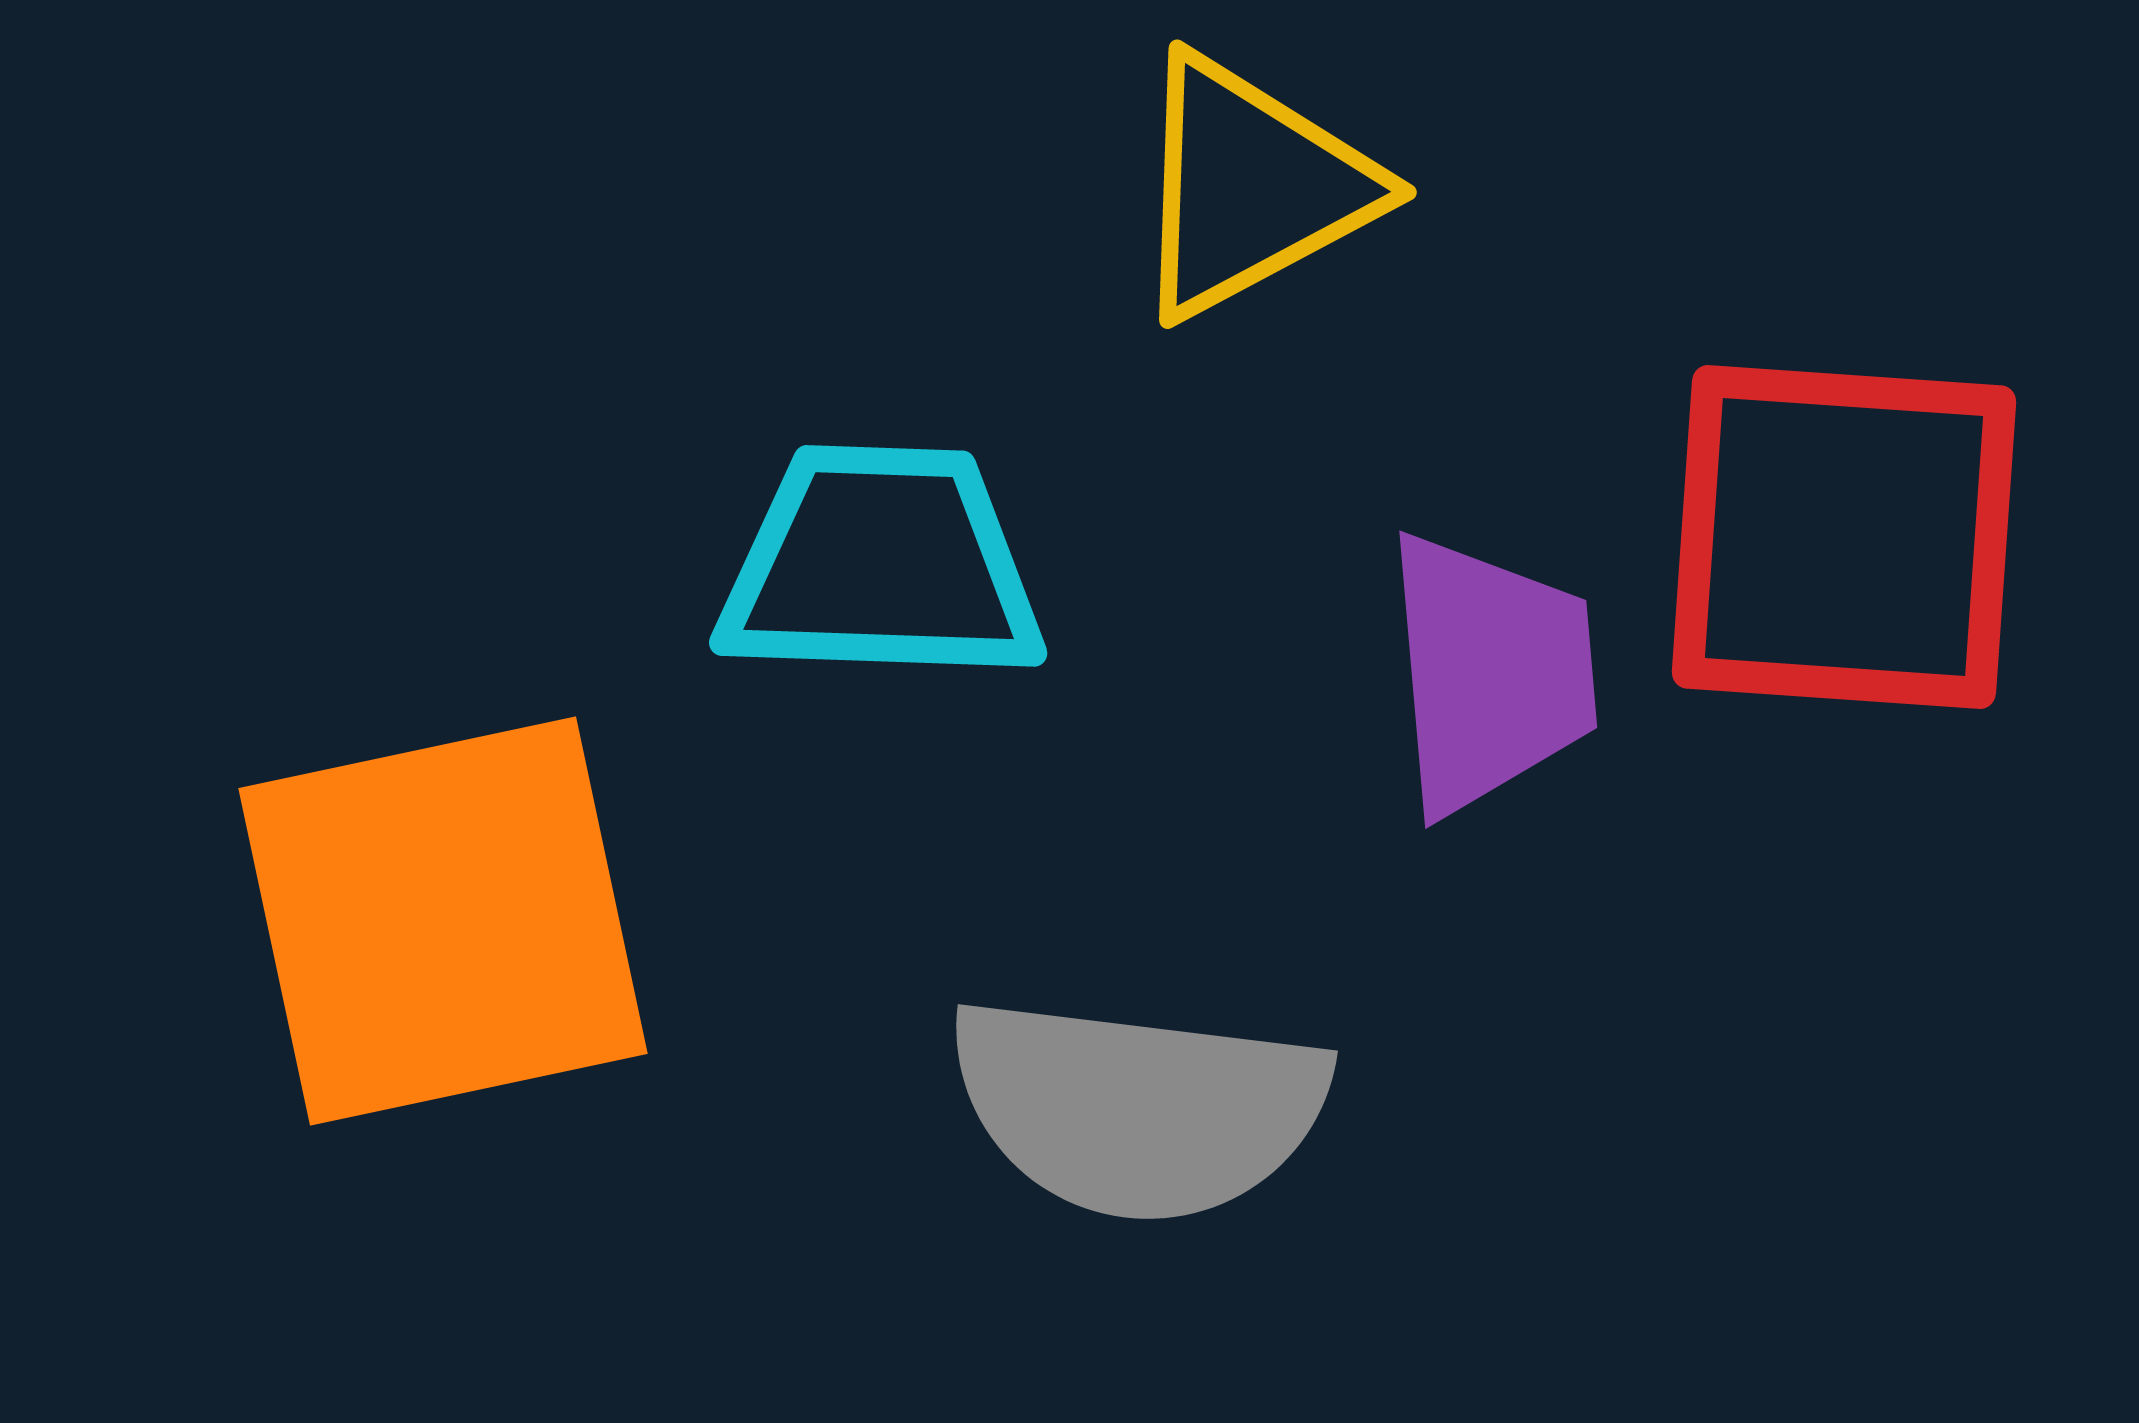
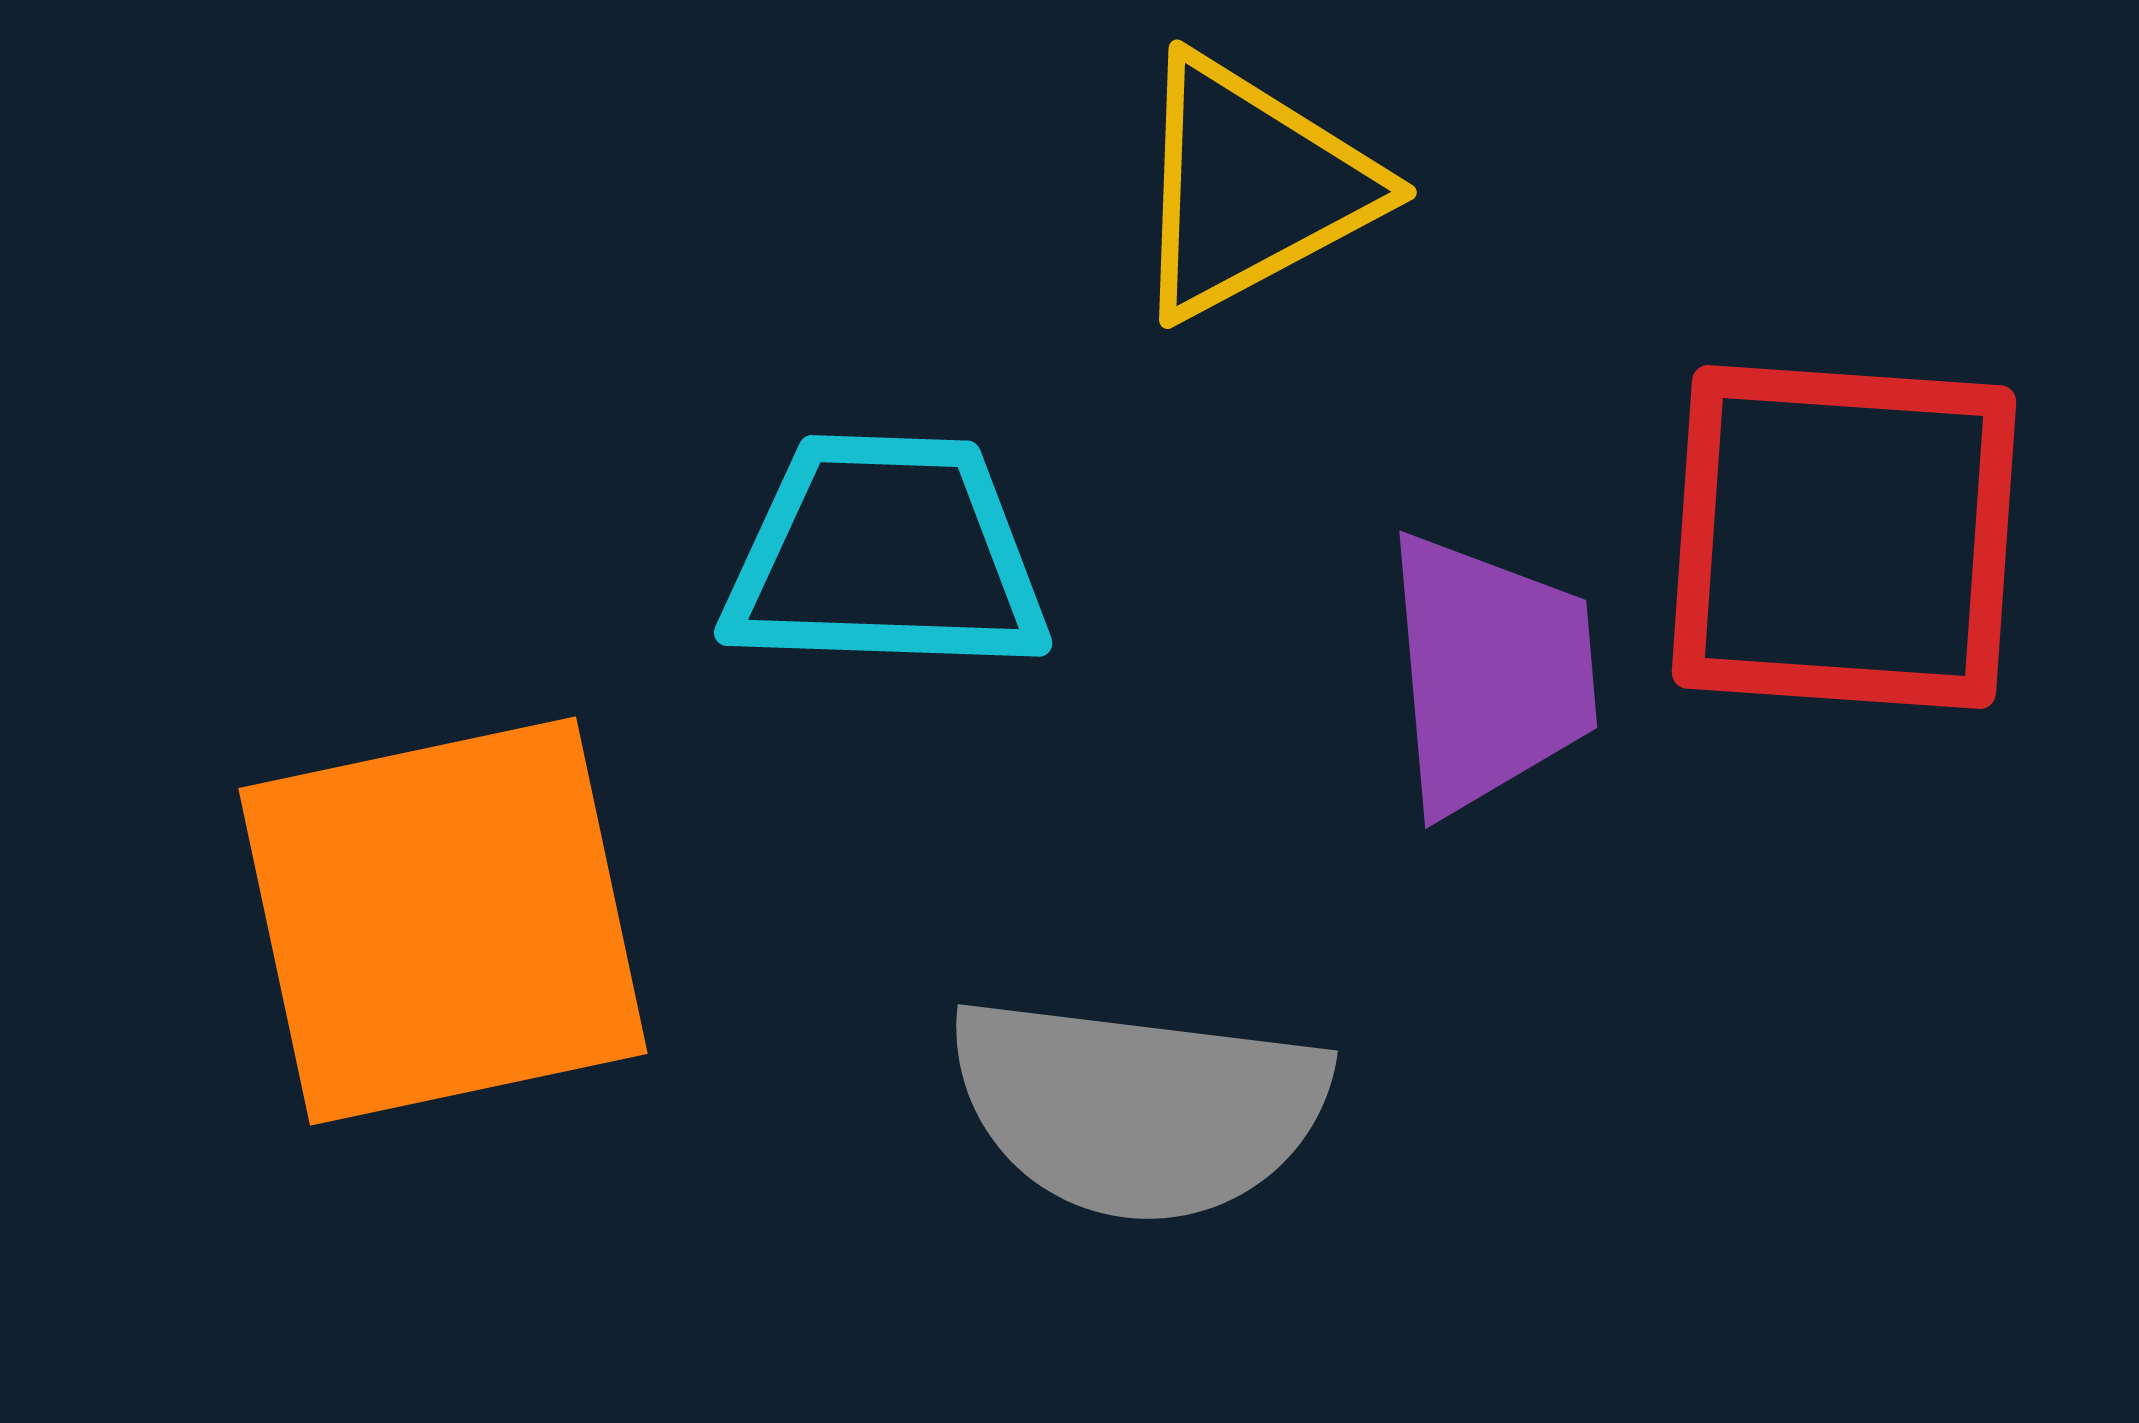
cyan trapezoid: moved 5 px right, 10 px up
